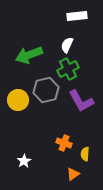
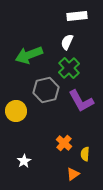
white semicircle: moved 3 px up
green cross: moved 1 px right, 1 px up; rotated 15 degrees counterclockwise
yellow circle: moved 2 px left, 11 px down
orange cross: rotated 21 degrees clockwise
